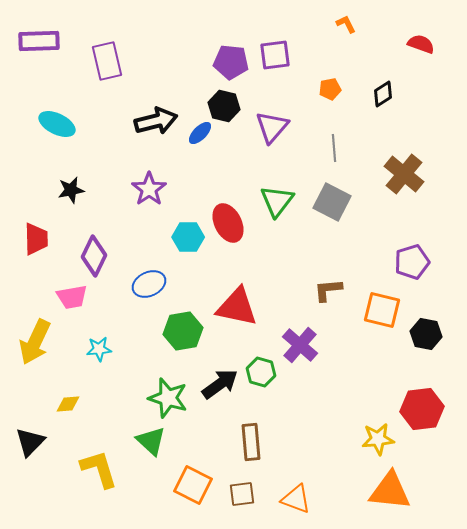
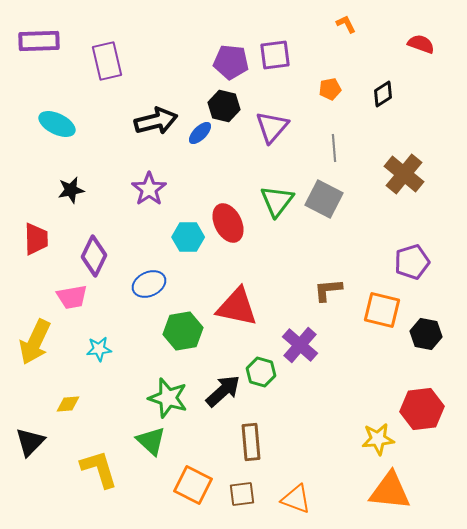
gray square at (332, 202): moved 8 px left, 3 px up
black arrow at (220, 384): moved 3 px right, 7 px down; rotated 6 degrees counterclockwise
